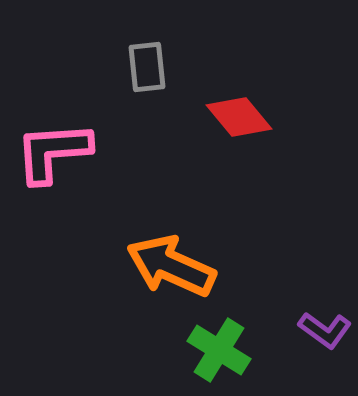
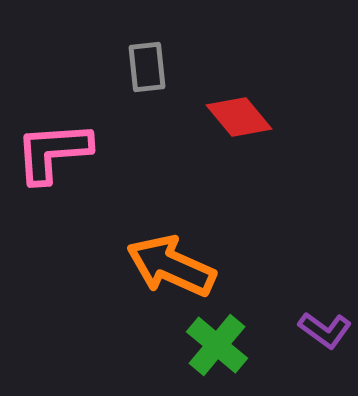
green cross: moved 2 px left, 5 px up; rotated 8 degrees clockwise
